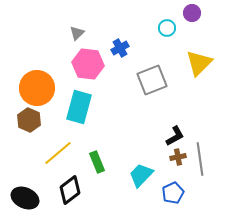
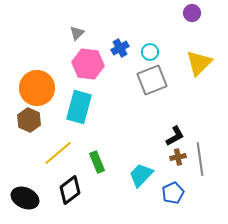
cyan circle: moved 17 px left, 24 px down
